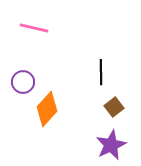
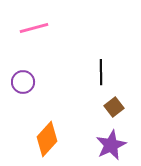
pink line: rotated 28 degrees counterclockwise
orange diamond: moved 30 px down
